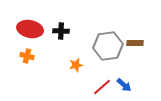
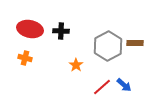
gray hexagon: rotated 20 degrees counterclockwise
orange cross: moved 2 px left, 2 px down
orange star: rotated 24 degrees counterclockwise
